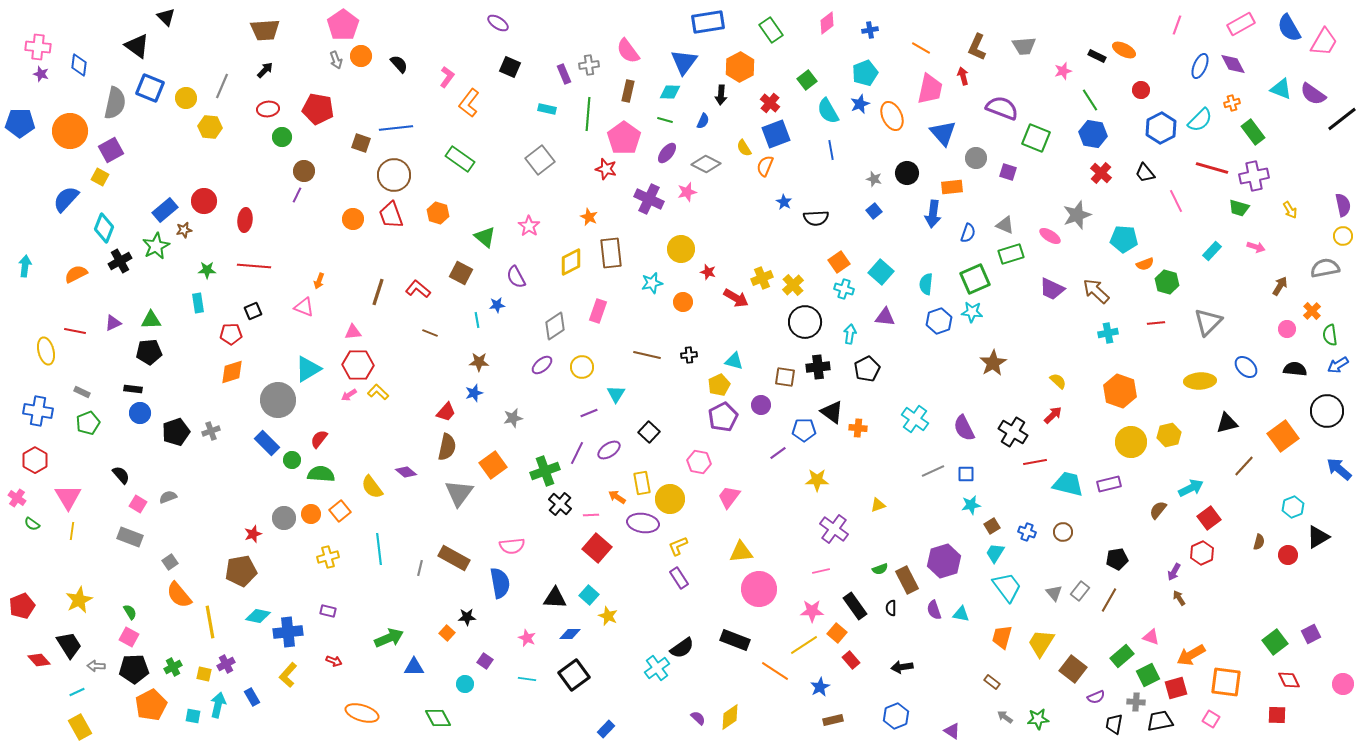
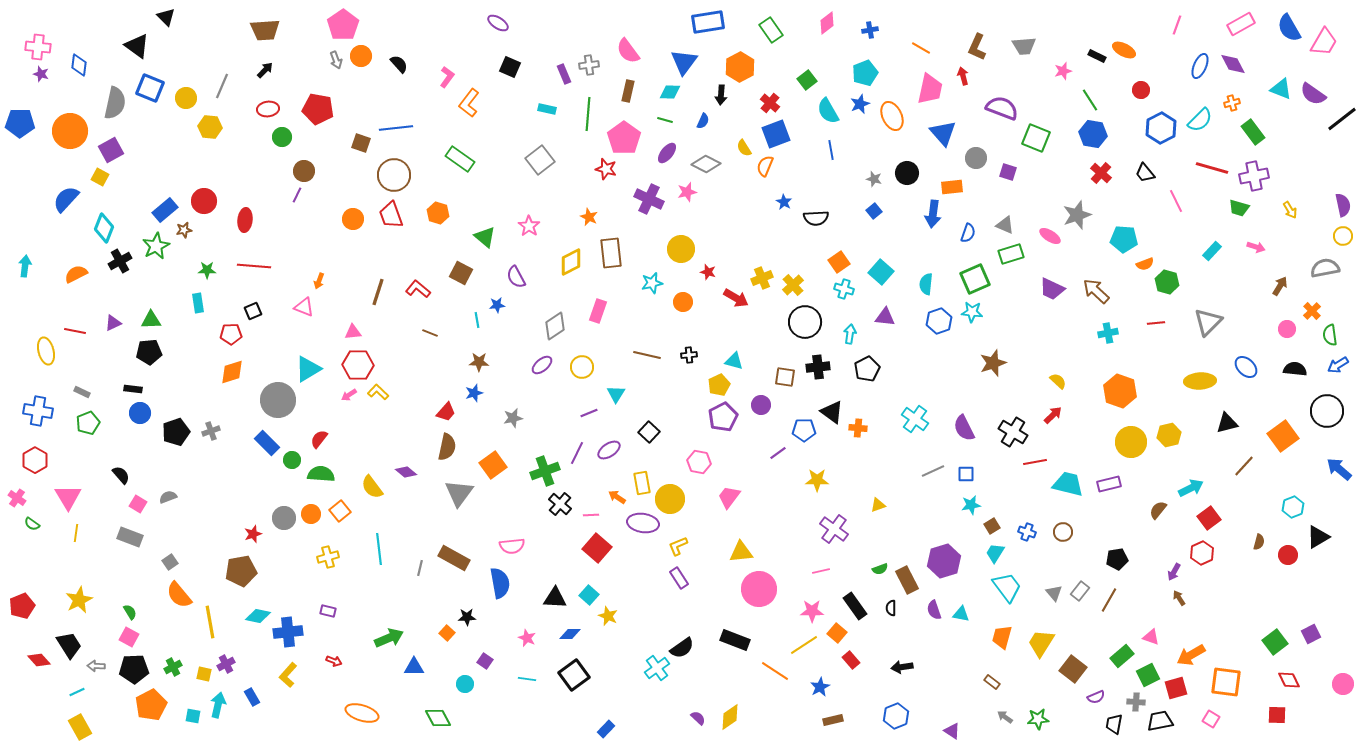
brown star at (993, 363): rotated 12 degrees clockwise
yellow line at (72, 531): moved 4 px right, 2 px down
